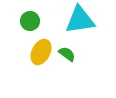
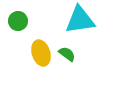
green circle: moved 12 px left
yellow ellipse: moved 1 px down; rotated 45 degrees counterclockwise
